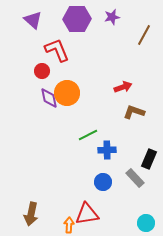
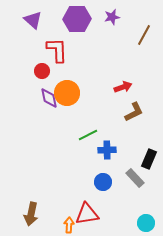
red L-shape: rotated 20 degrees clockwise
brown L-shape: rotated 135 degrees clockwise
